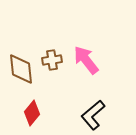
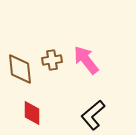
brown diamond: moved 1 px left
red diamond: rotated 40 degrees counterclockwise
